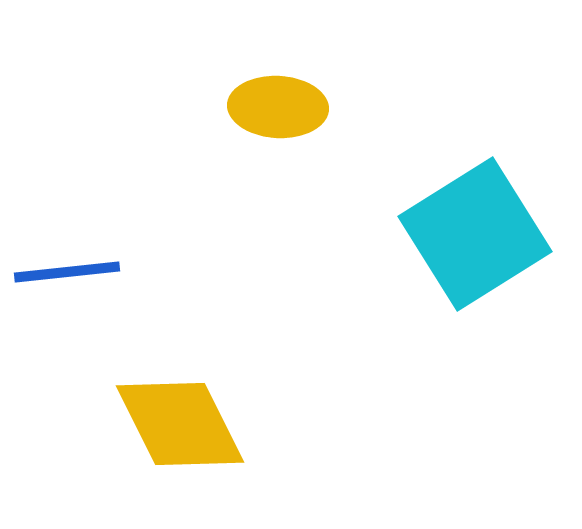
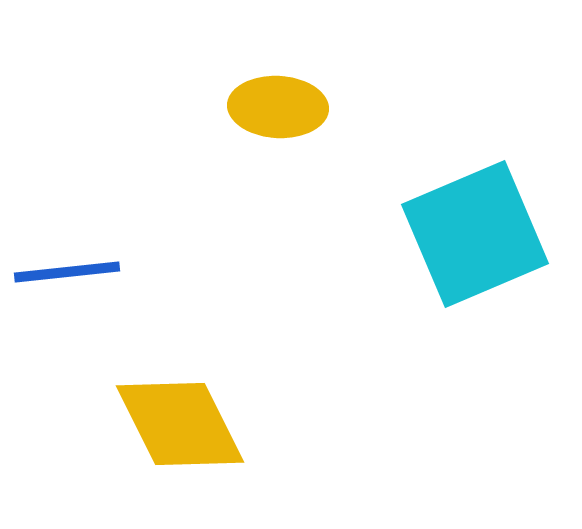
cyan square: rotated 9 degrees clockwise
